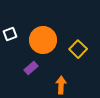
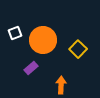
white square: moved 5 px right, 1 px up
